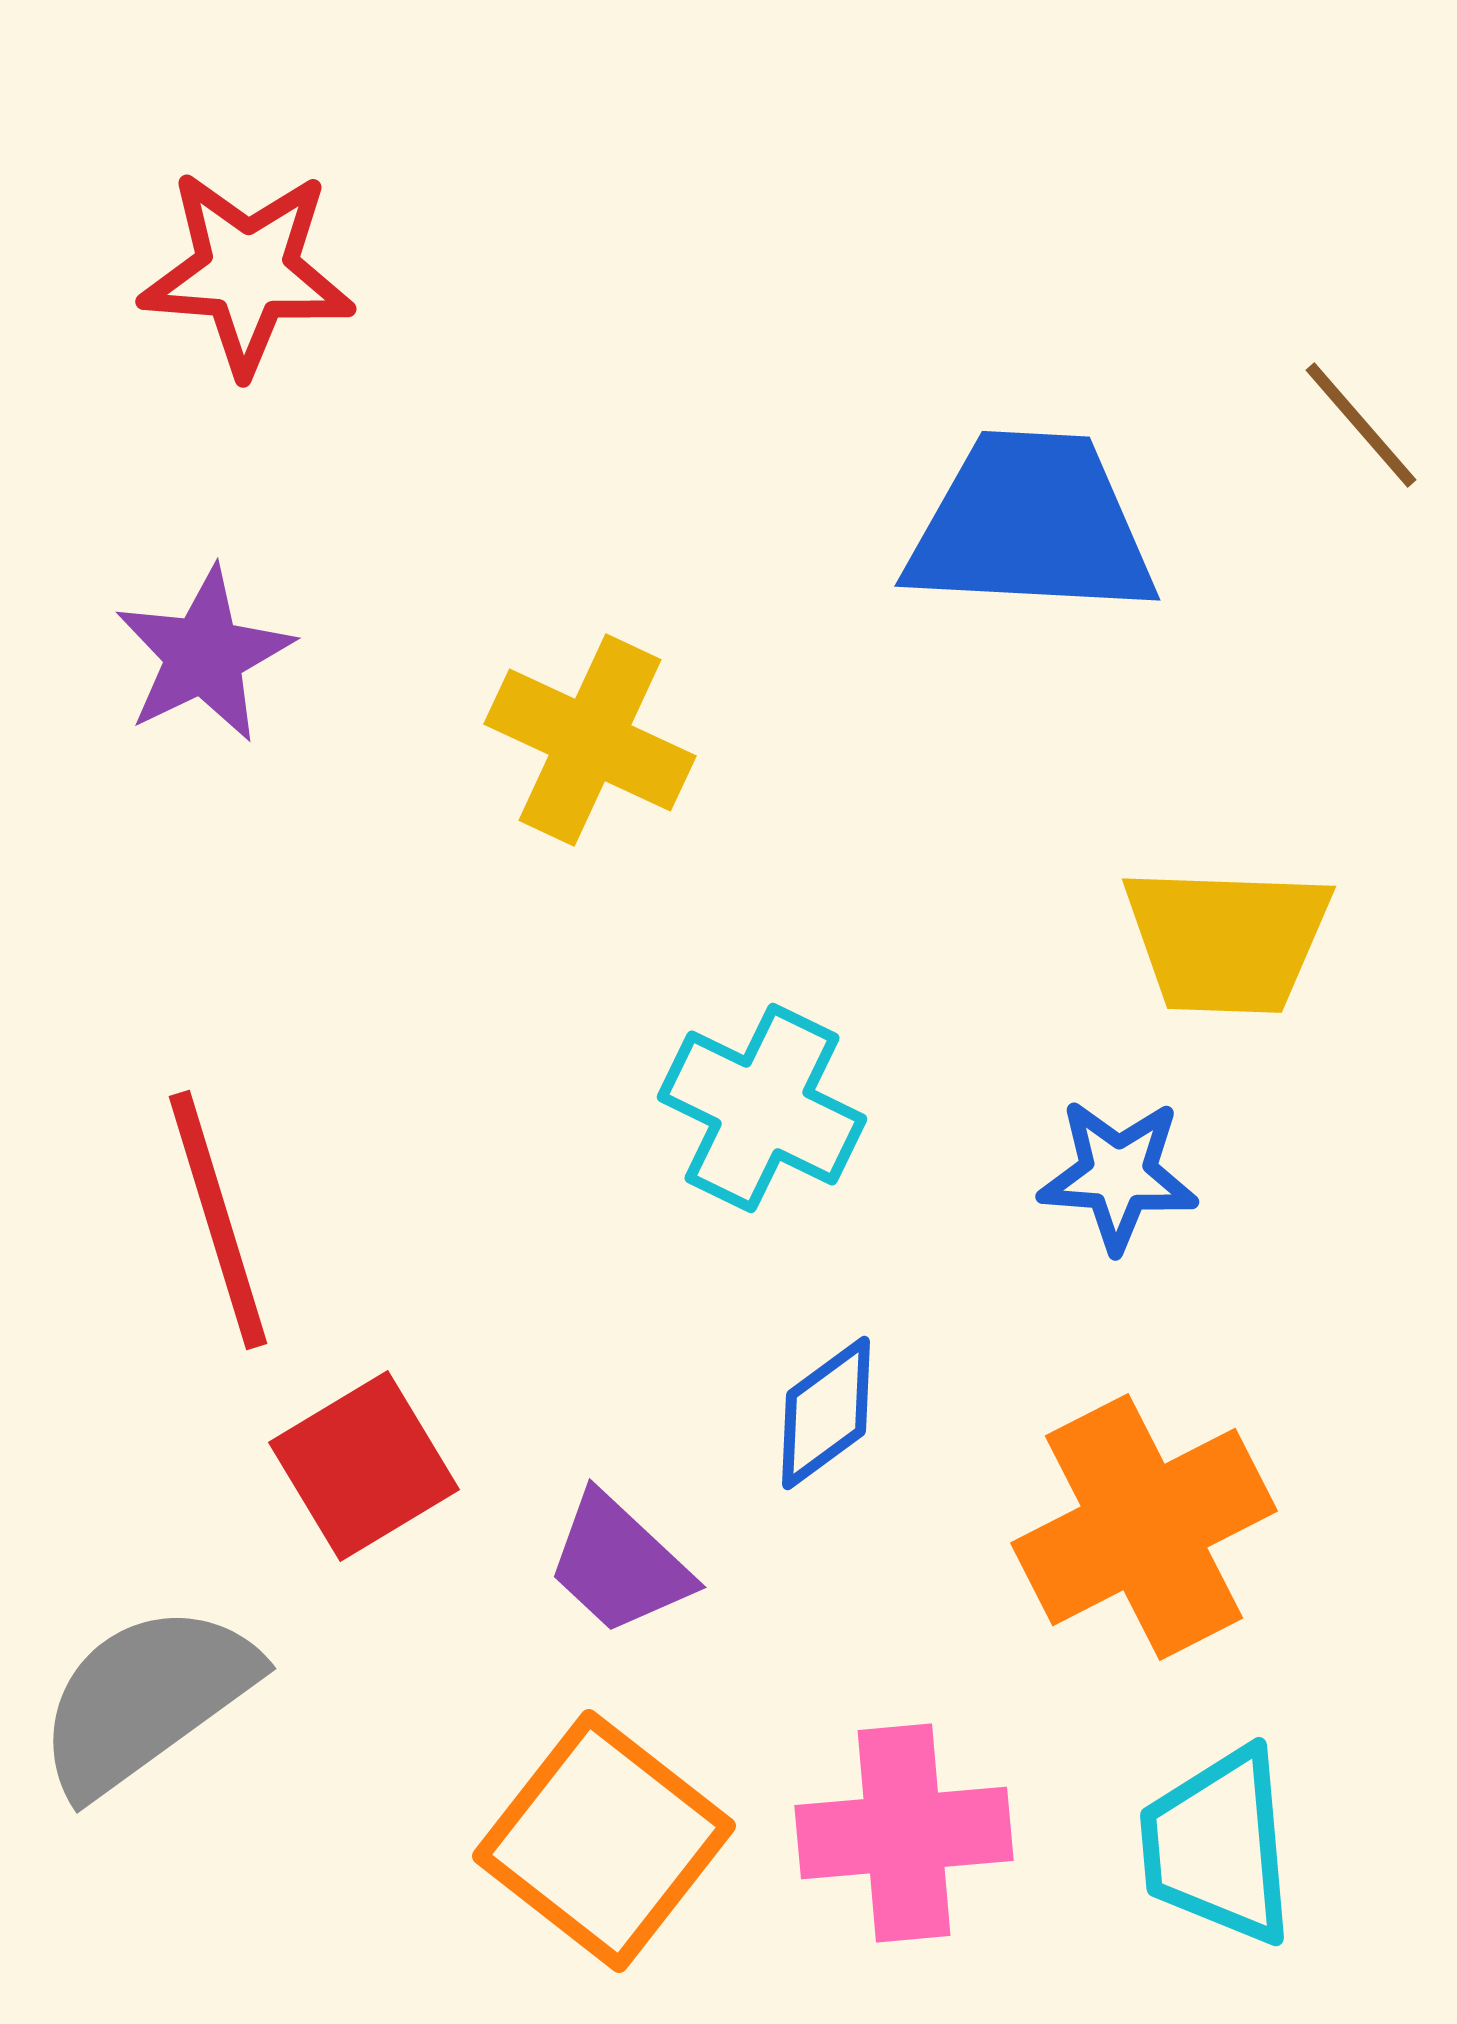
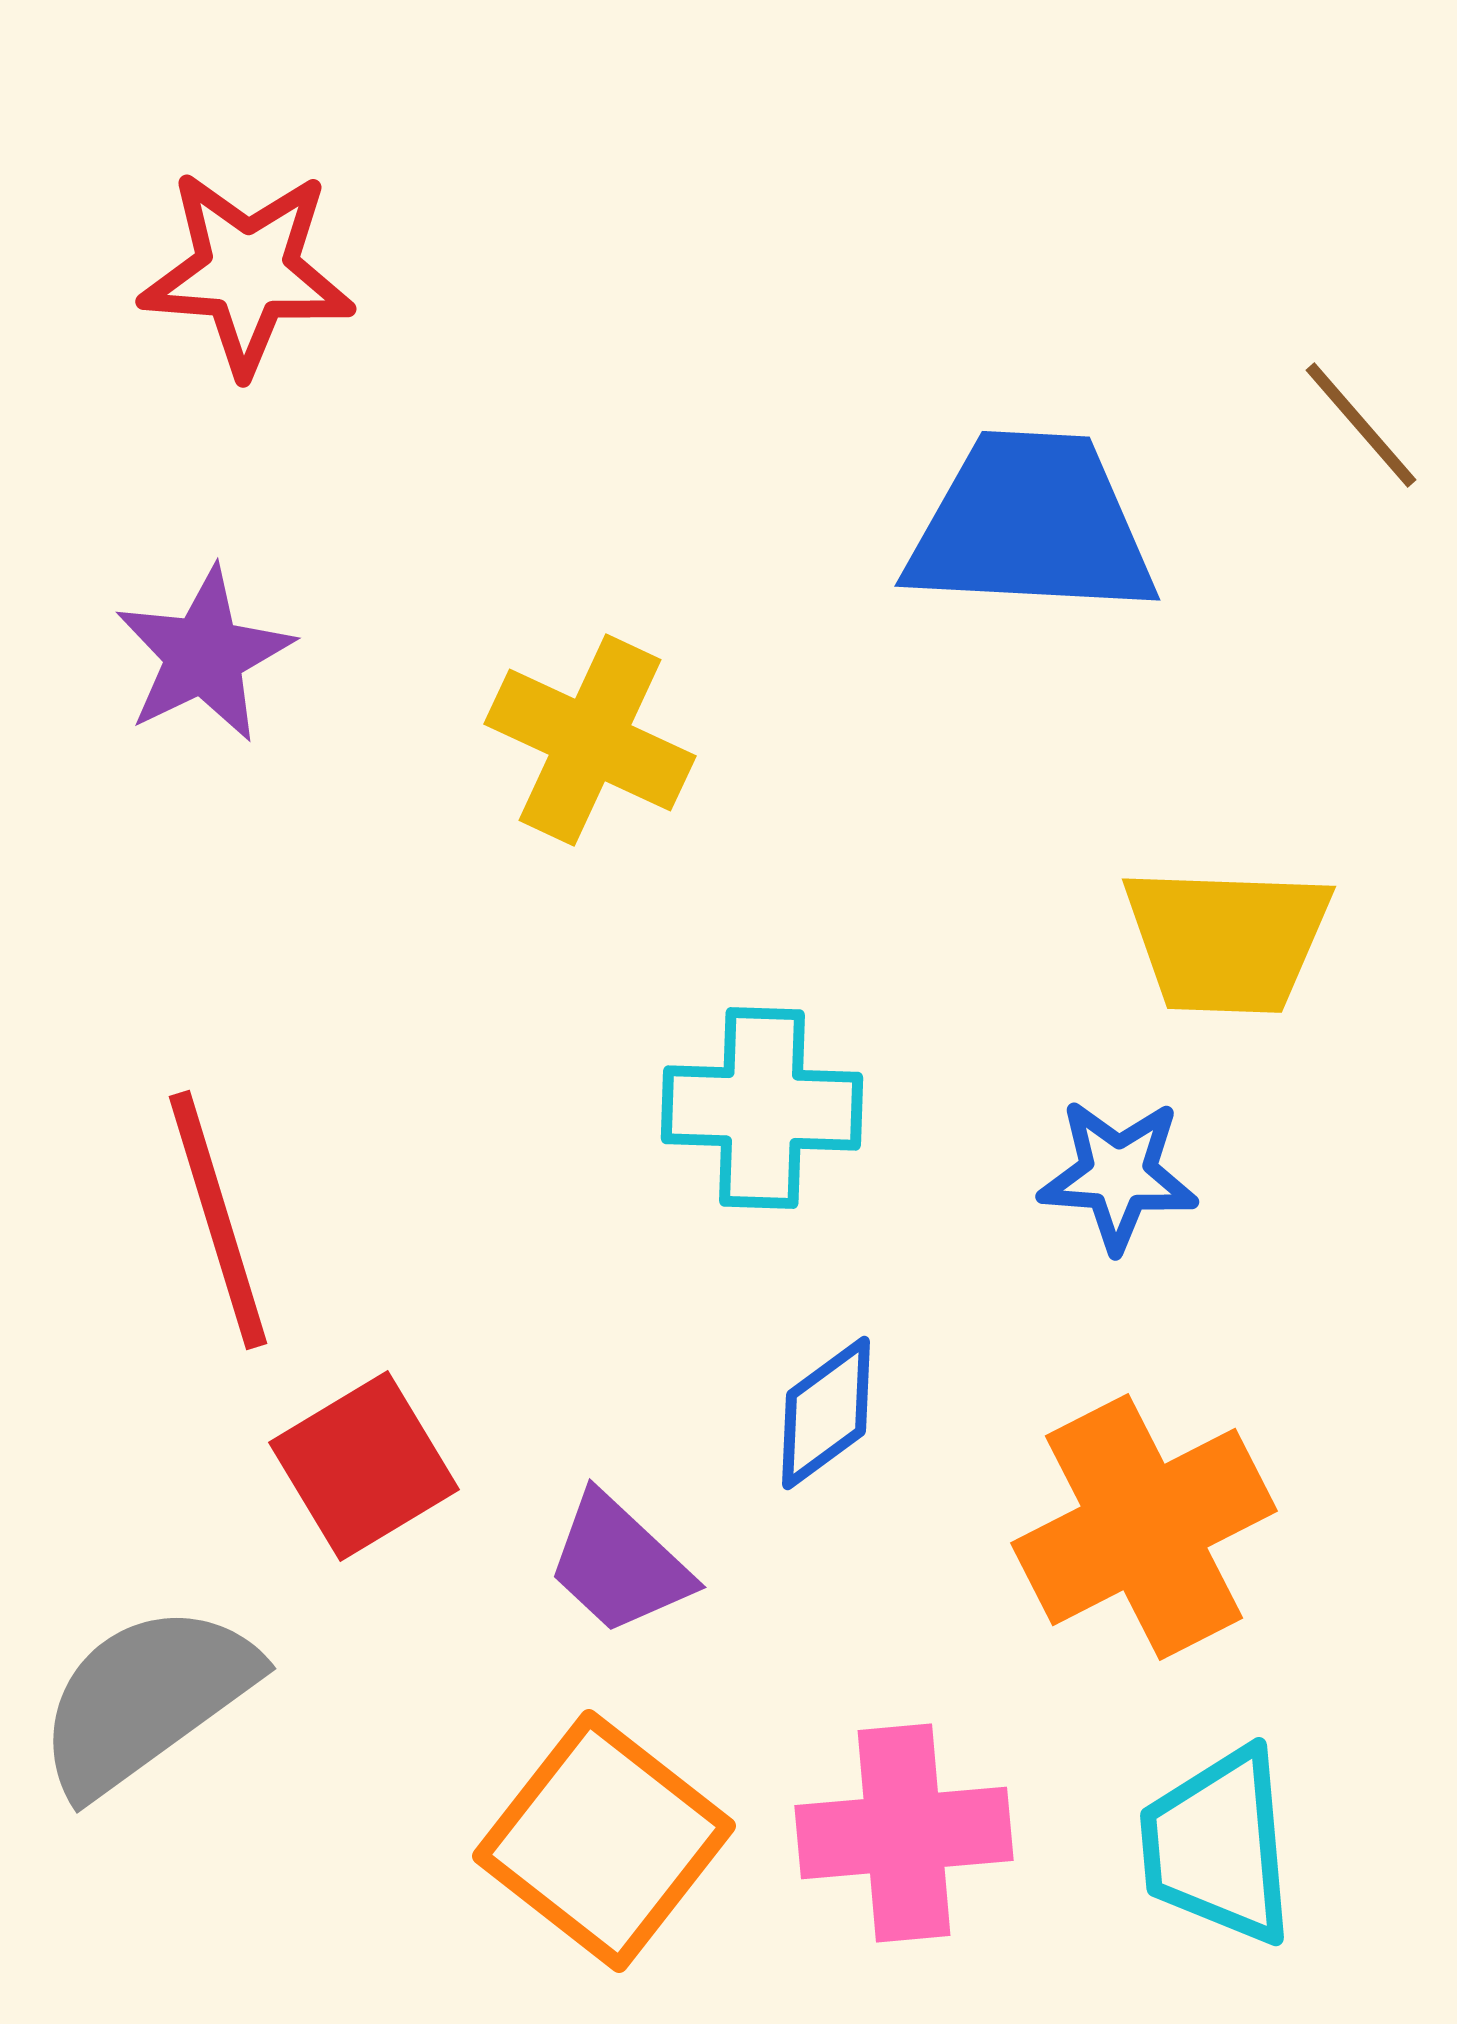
cyan cross: rotated 24 degrees counterclockwise
